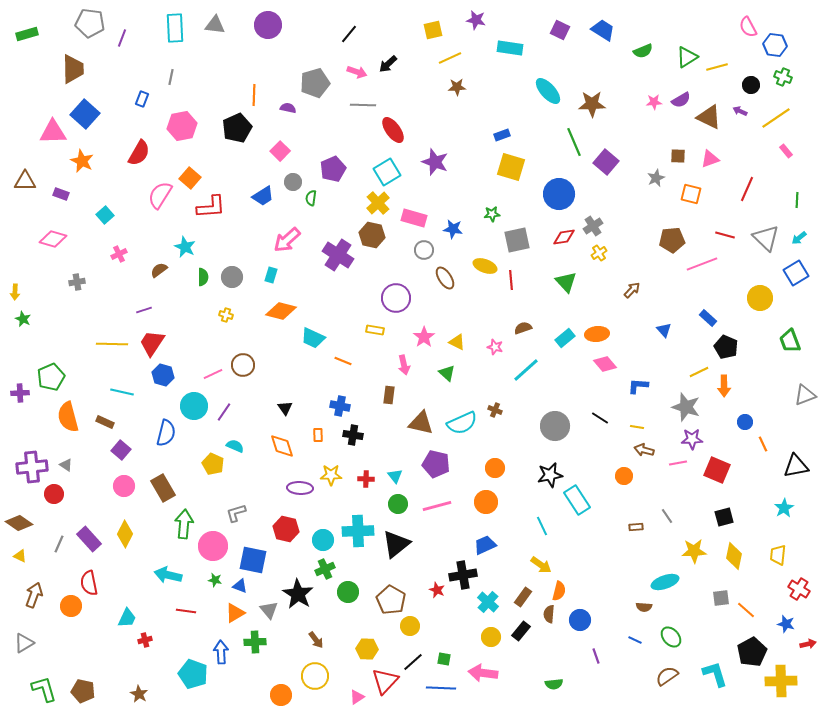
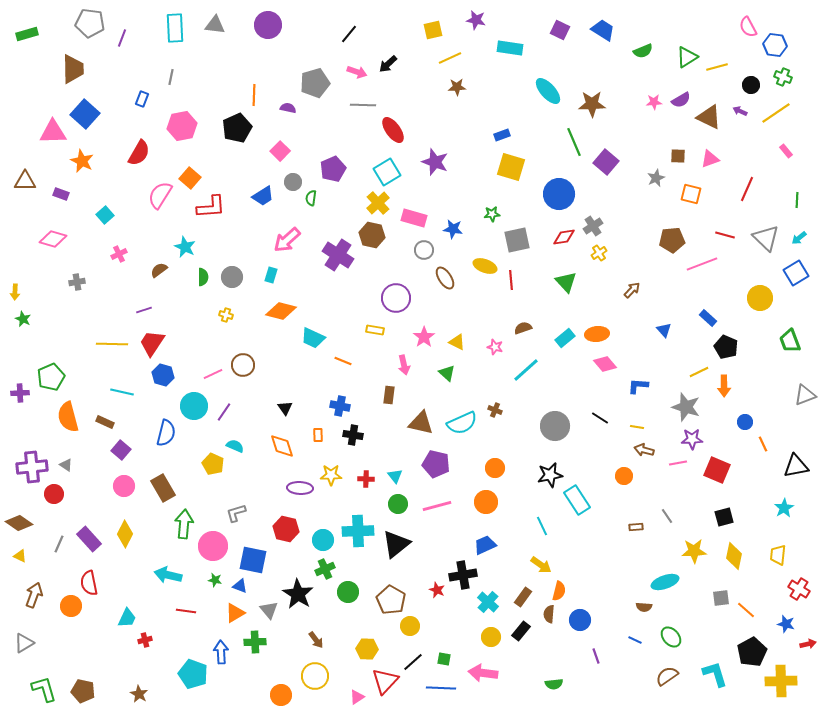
yellow line at (776, 118): moved 5 px up
